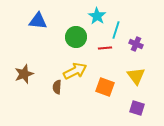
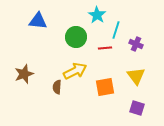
cyan star: moved 1 px up
orange square: rotated 30 degrees counterclockwise
